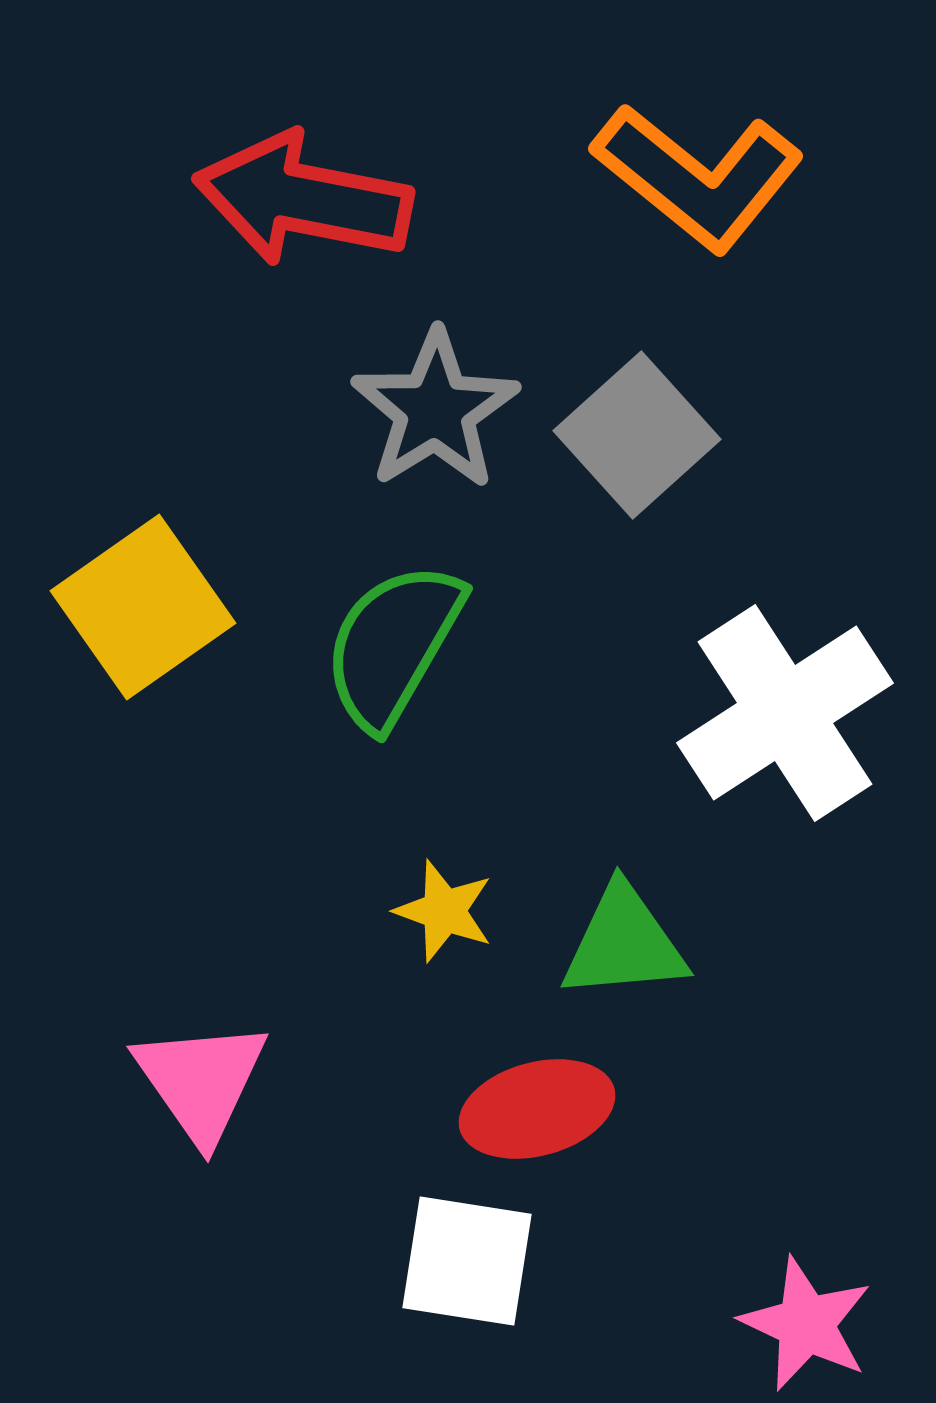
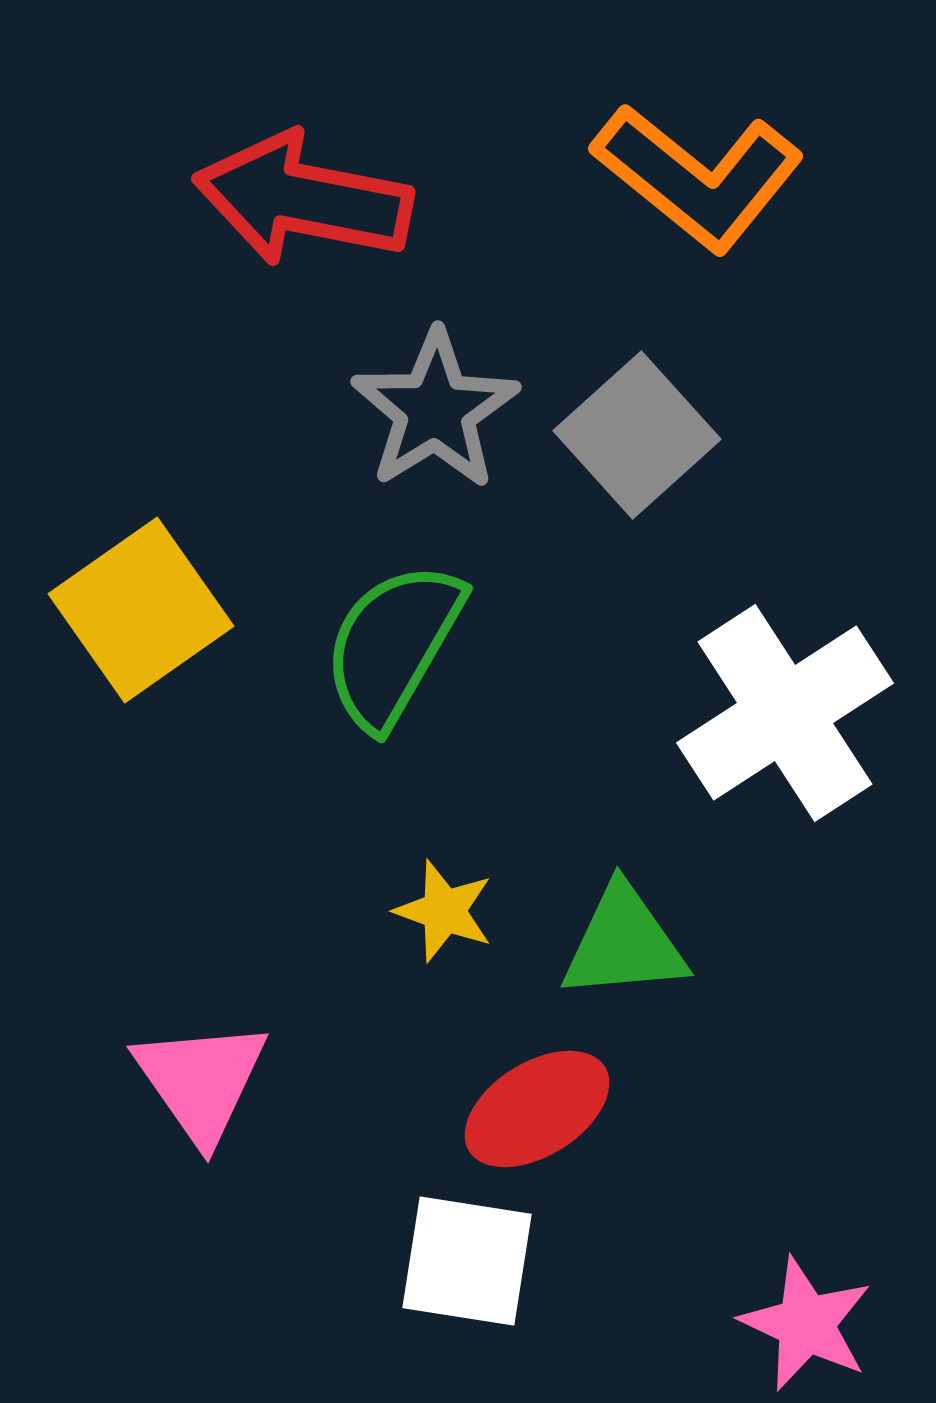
yellow square: moved 2 px left, 3 px down
red ellipse: rotated 17 degrees counterclockwise
